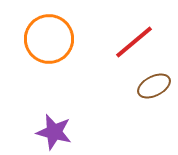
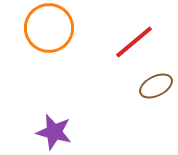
orange circle: moved 11 px up
brown ellipse: moved 2 px right
